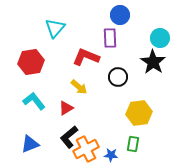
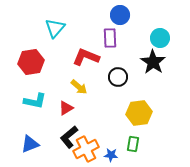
cyan L-shape: moved 1 px right; rotated 140 degrees clockwise
